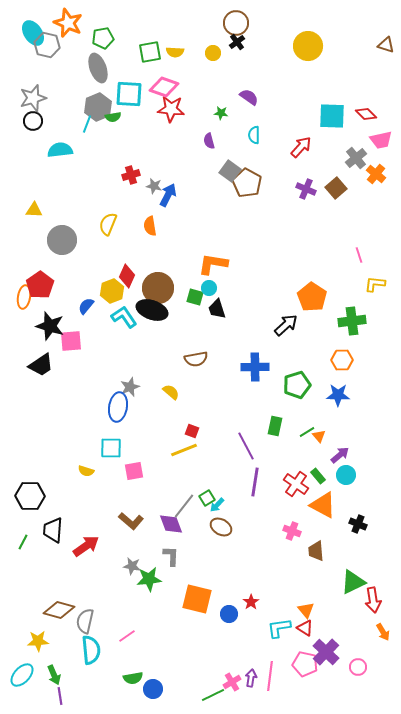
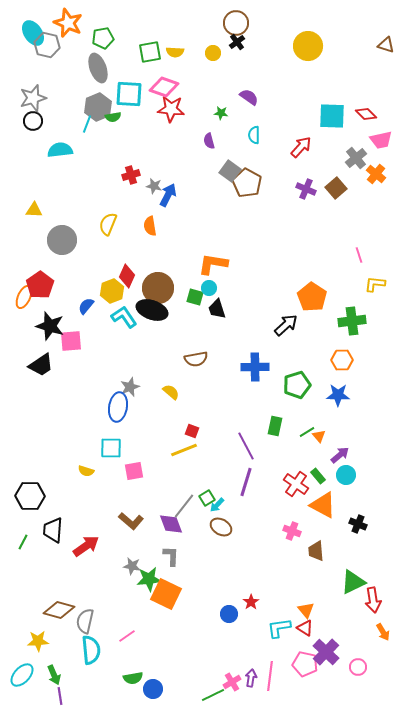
orange ellipse at (24, 297): rotated 15 degrees clockwise
purple line at (255, 482): moved 9 px left; rotated 8 degrees clockwise
orange square at (197, 599): moved 31 px left, 5 px up; rotated 12 degrees clockwise
